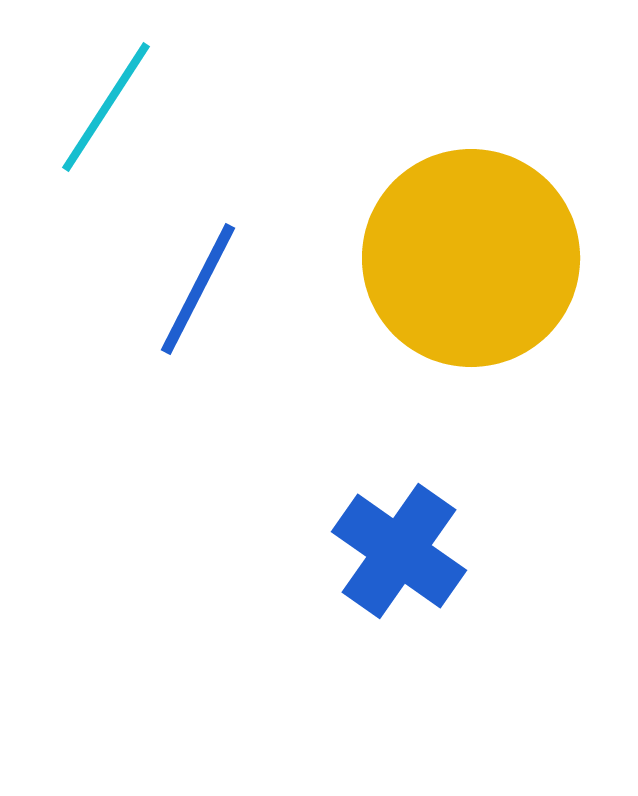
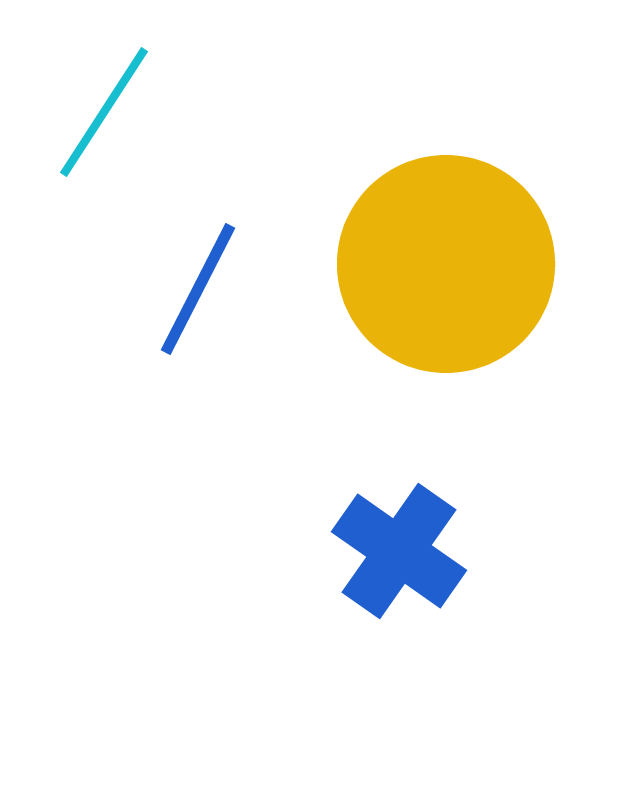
cyan line: moved 2 px left, 5 px down
yellow circle: moved 25 px left, 6 px down
